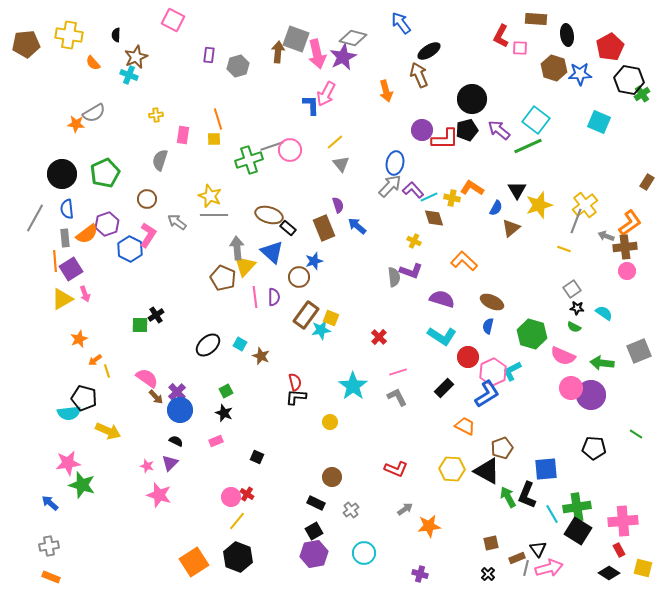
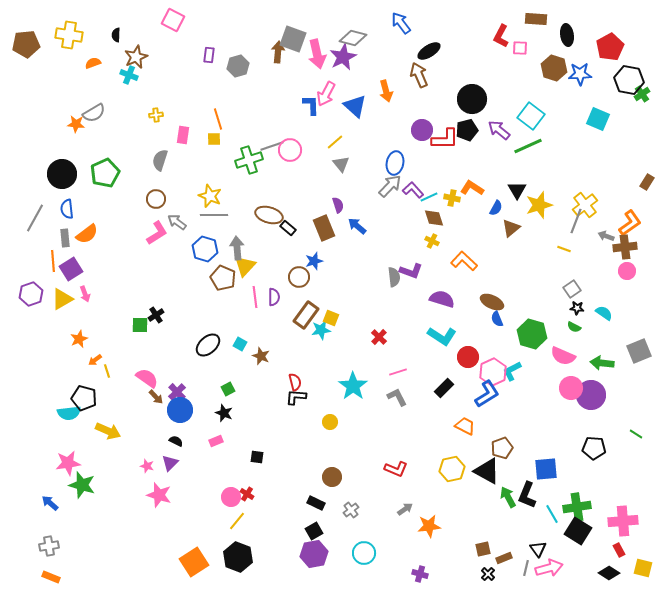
gray square at (296, 39): moved 3 px left
orange semicircle at (93, 63): rotated 112 degrees clockwise
cyan square at (536, 120): moved 5 px left, 4 px up
cyan square at (599, 122): moved 1 px left, 3 px up
brown circle at (147, 199): moved 9 px right
purple hexagon at (107, 224): moved 76 px left, 70 px down
pink L-shape at (148, 235): moved 9 px right, 2 px up; rotated 25 degrees clockwise
yellow cross at (414, 241): moved 18 px right
blue hexagon at (130, 249): moved 75 px right; rotated 10 degrees counterclockwise
blue triangle at (272, 252): moved 83 px right, 146 px up
orange line at (55, 261): moved 2 px left
blue semicircle at (488, 326): moved 9 px right, 7 px up; rotated 35 degrees counterclockwise
green square at (226, 391): moved 2 px right, 2 px up
black square at (257, 457): rotated 16 degrees counterclockwise
yellow hexagon at (452, 469): rotated 15 degrees counterclockwise
brown square at (491, 543): moved 8 px left, 6 px down
brown rectangle at (517, 558): moved 13 px left
